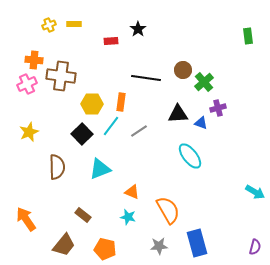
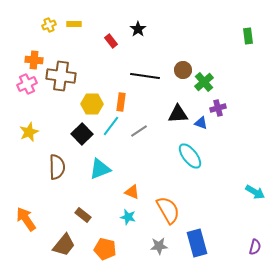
red rectangle: rotated 56 degrees clockwise
black line: moved 1 px left, 2 px up
